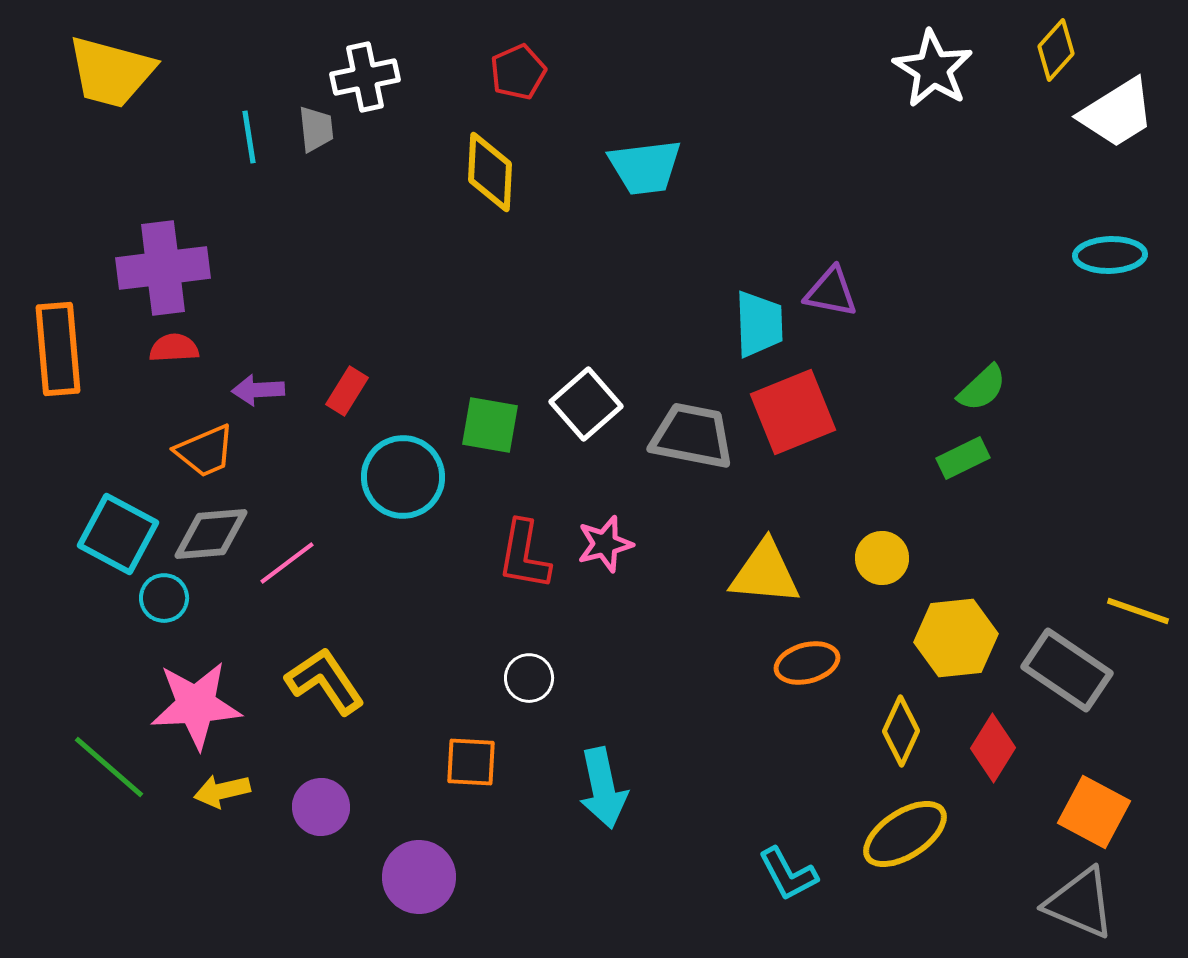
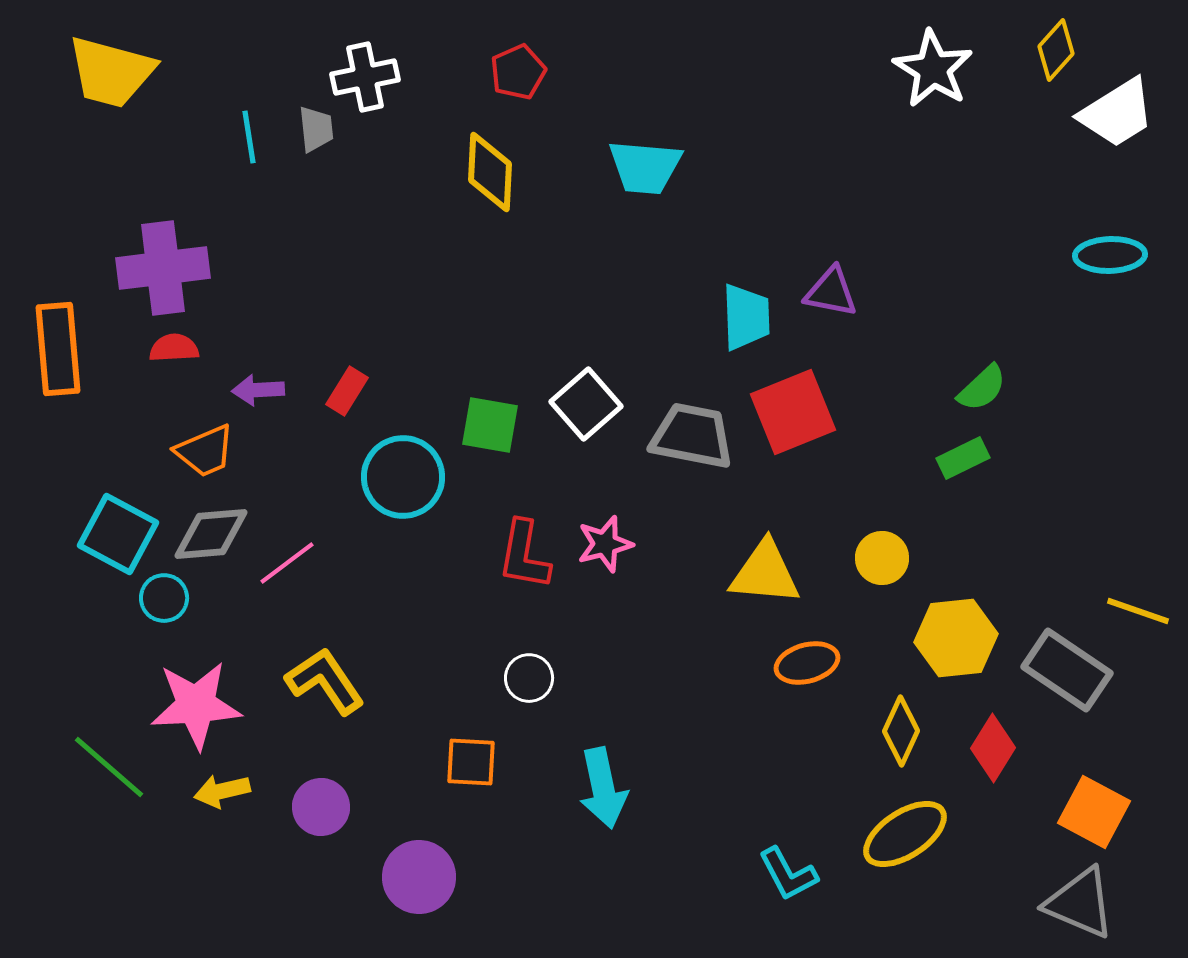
cyan trapezoid at (645, 167): rotated 12 degrees clockwise
cyan trapezoid at (759, 324): moved 13 px left, 7 px up
